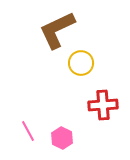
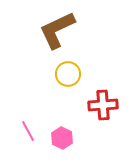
yellow circle: moved 13 px left, 11 px down
